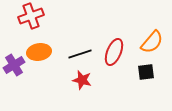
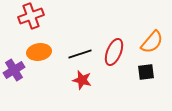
purple cross: moved 5 px down
